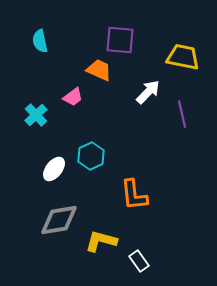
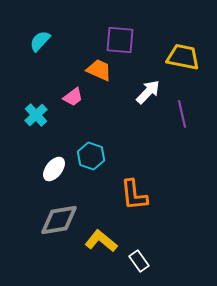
cyan semicircle: rotated 55 degrees clockwise
cyan hexagon: rotated 16 degrees counterclockwise
yellow L-shape: rotated 24 degrees clockwise
